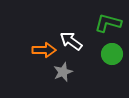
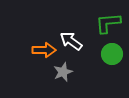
green L-shape: rotated 20 degrees counterclockwise
